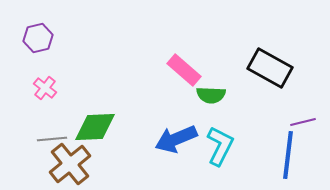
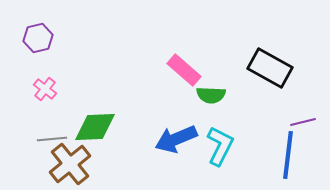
pink cross: moved 1 px down
